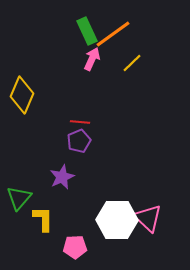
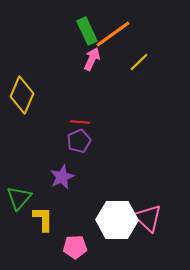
yellow line: moved 7 px right, 1 px up
